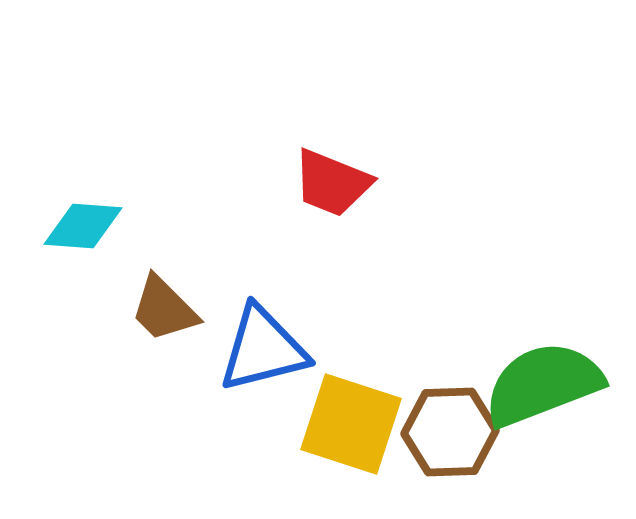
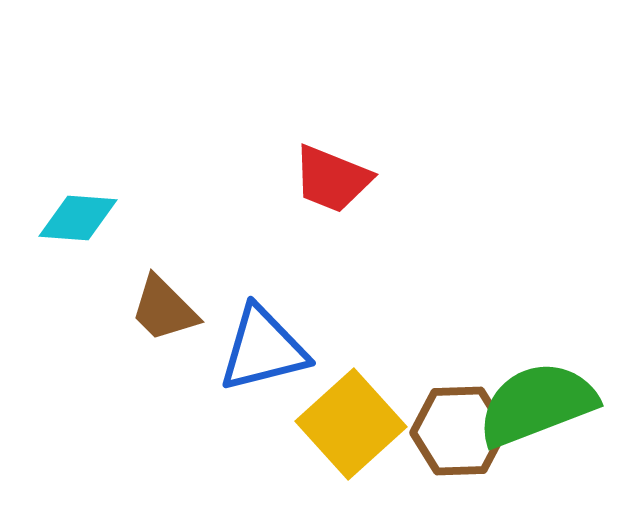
red trapezoid: moved 4 px up
cyan diamond: moved 5 px left, 8 px up
green semicircle: moved 6 px left, 20 px down
yellow square: rotated 30 degrees clockwise
brown hexagon: moved 9 px right, 1 px up
